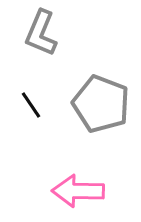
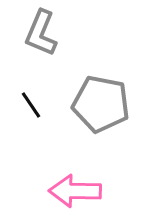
gray pentagon: rotated 10 degrees counterclockwise
pink arrow: moved 3 px left
